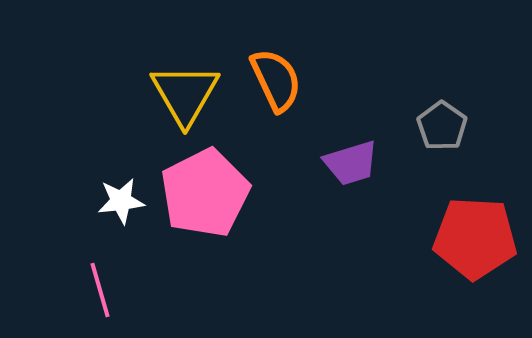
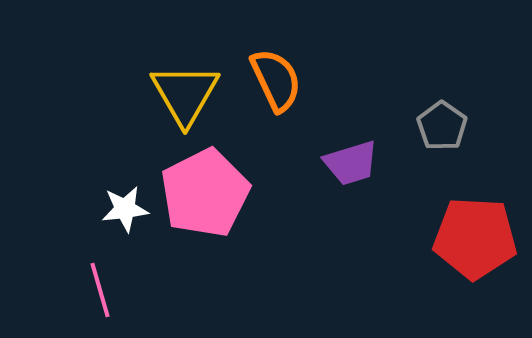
white star: moved 4 px right, 8 px down
